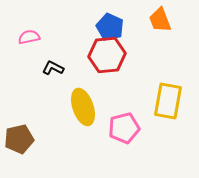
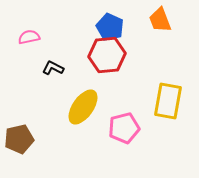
yellow ellipse: rotated 54 degrees clockwise
